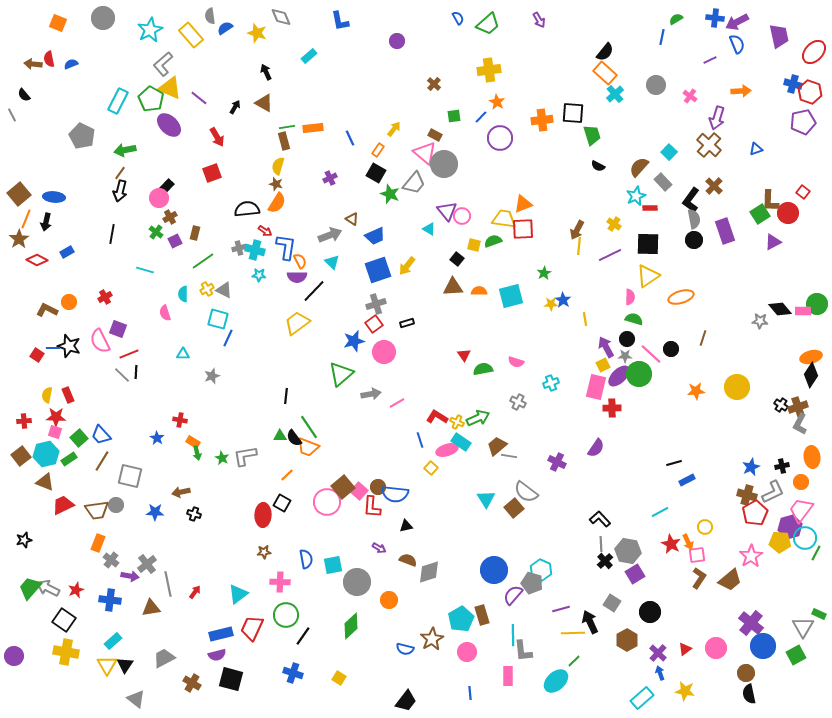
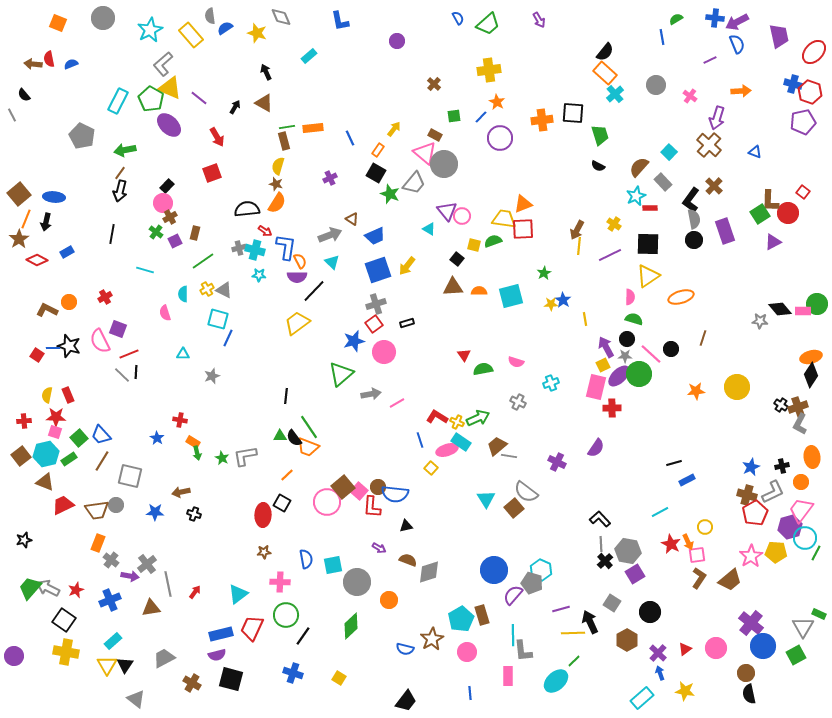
blue line at (662, 37): rotated 21 degrees counterclockwise
green trapezoid at (592, 135): moved 8 px right
blue triangle at (756, 149): moved 1 px left, 3 px down; rotated 40 degrees clockwise
pink circle at (159, 198): moved 4 px right, 5 px down
yellow pentagon at (780, 542): moved 4 px left, 10 px down
blue cross at (110, 600): rotated 30 degrees counterclockwise
